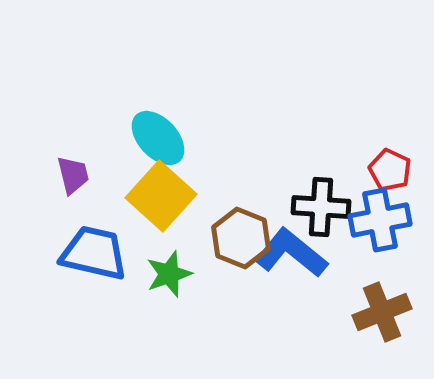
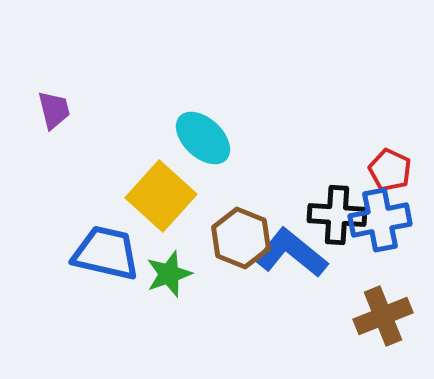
cyan ellipse: moved 45 px right; rotated 4 degrees counterclockwise
purple trapezoid: moved 19 px left, 65 px up
black cross: moved 16 px right, 8 px down
blue trapezoid: moved 12 px right
brown cross: moved 1 px right, 4 px down
